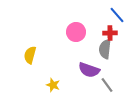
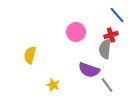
red cross: moved 1 px right, 2 px down; rotated 16 degrees counterclockwise
